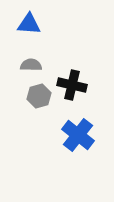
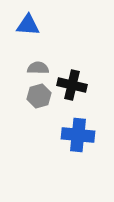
blue triangle: moved 1 px left, 1 px down
gray semicircle: moved 7 px right, 3 px down
blue cross: rotated 32 degrees counterclockwise
